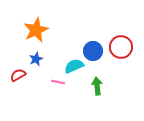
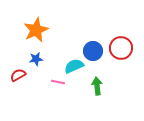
red circle: moved 1 px down
blue star: rotated 16 degrees clockwise
